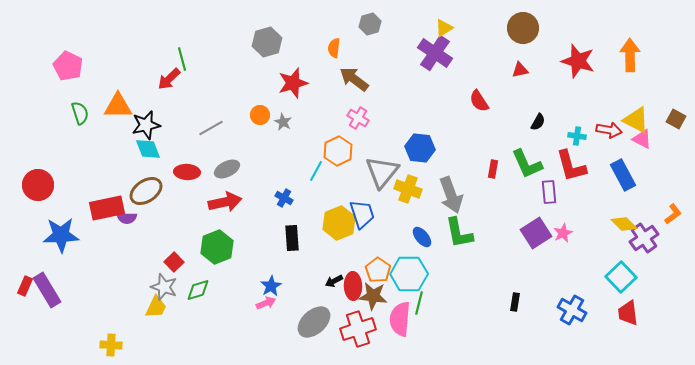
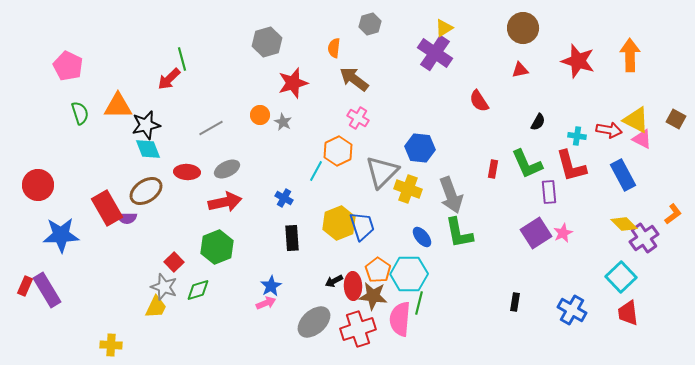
gray triangle at (382, 172): rotated 6 degrees clockwise
red rectangle at (107, 208): rotated 72 degrees clockwise
blue trapezoid at (362, 214): moved 12 px down
